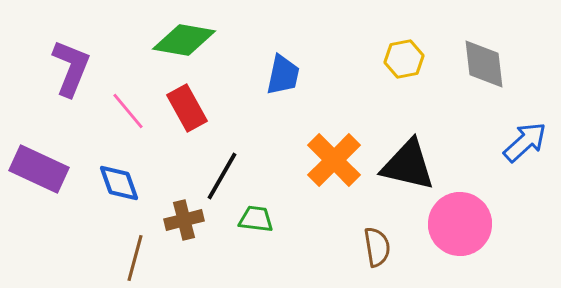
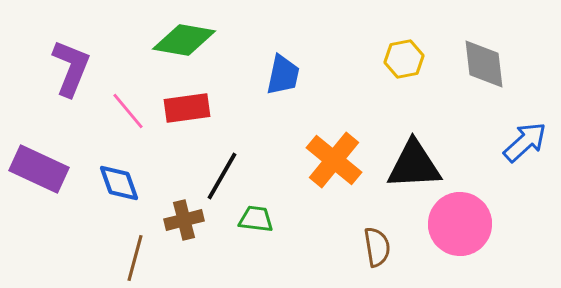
red rectangle: rotated 69 degrees counterclockwise
orange cross: rotated 6 degrees counterclockwise
black triangle: moved 6 px right; rotated 16 degrees counterclockwise
